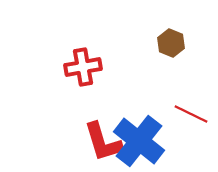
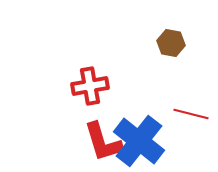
brown hexagon: rotated 12 degrees counterclockwise
red cross: moved 7 px right, 19 px down
red line: rotated 12 degrees counterclockwise
